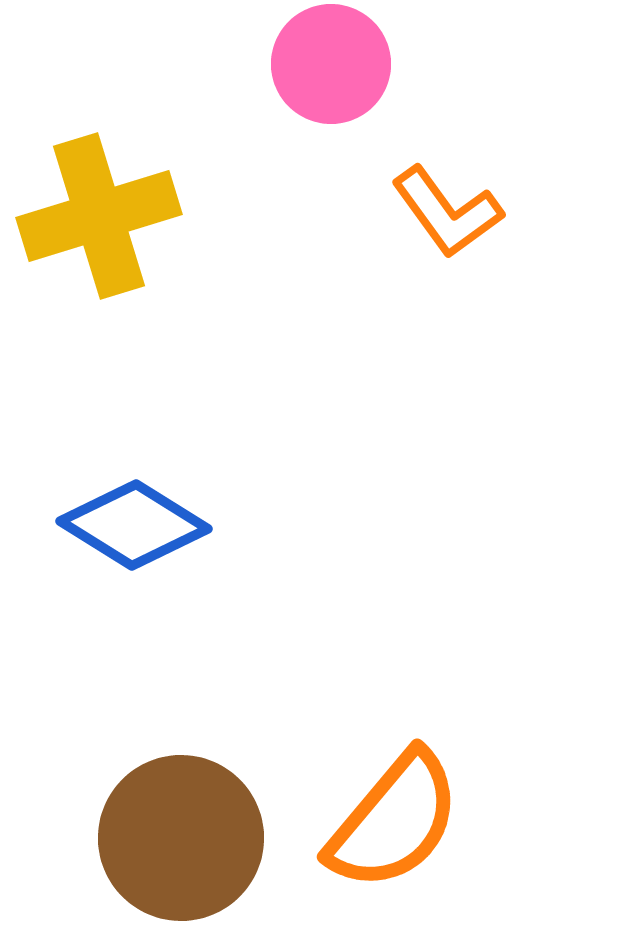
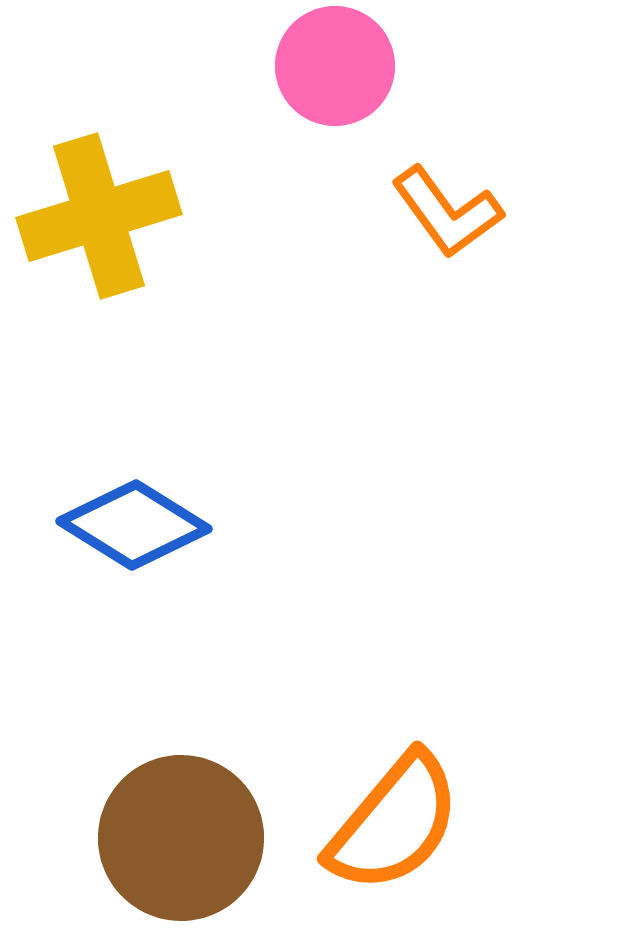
pink circle: moved 4 px right, 2 px down
orange semicircle: moved 2 px down
